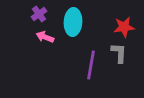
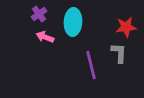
red star: moved 2 px right
purple line: rotated 24 degrees counterclockwise
